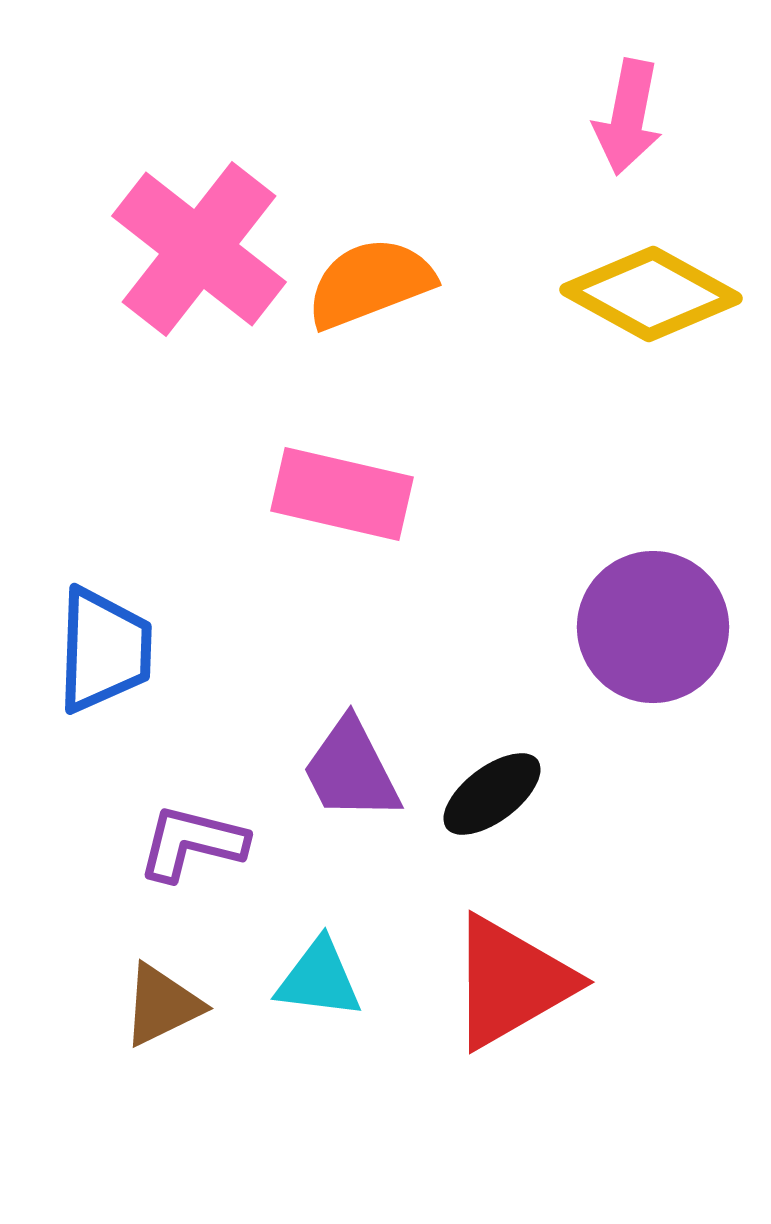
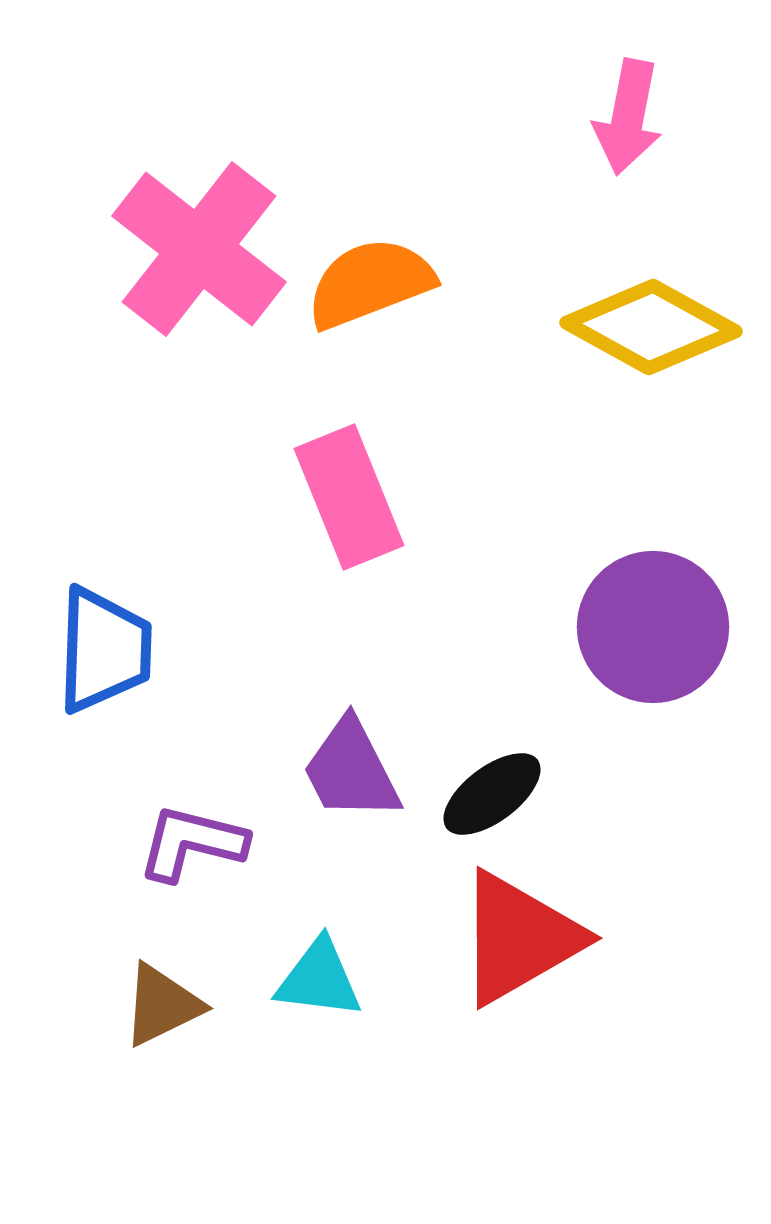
yellow diamond: moved 33 px down
pink rectangle: moved 7 px right, 3 px down; rotated 55 degrees clockwise
red triangle: moved 8 px right, 44 px up
